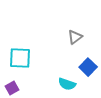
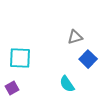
gray triangle: rotated 21 degrees clockwise
blue square: moved 8 px up
cyan semicircle: rotated 36 degrees clockwise
